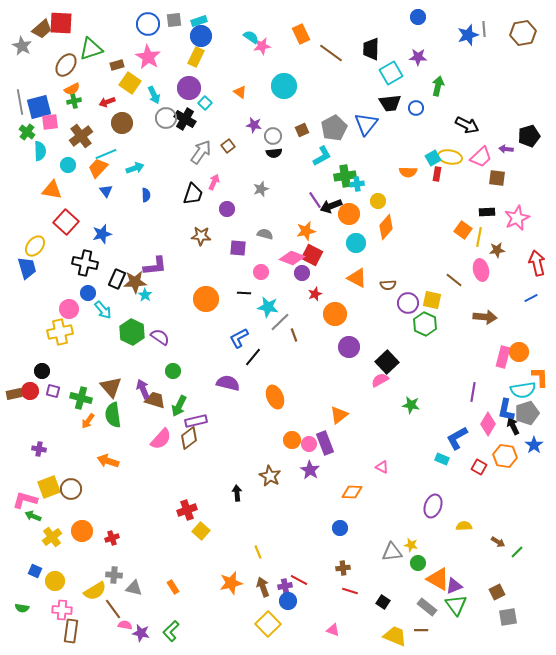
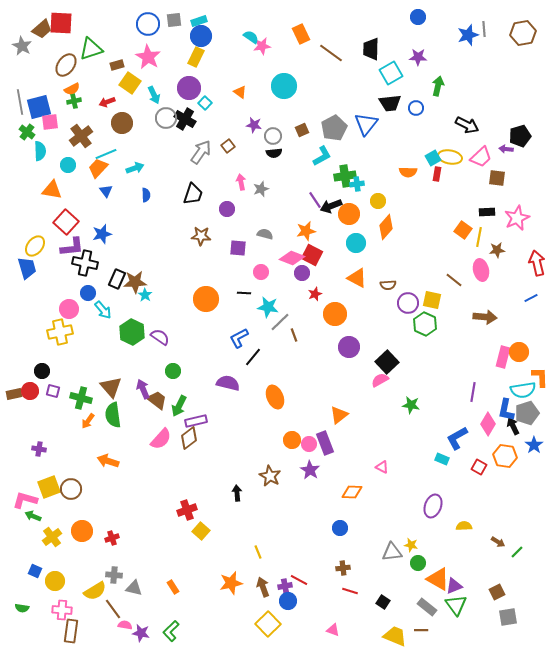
black pentagon at (529, 136): moved 9 px left
pink arrow at (214, 182): moved 27 px right; rotated 35 degrees counterclockwise
purple L-shape at (155, 266): moved 83 px left, 19 px up
brown trapezoid at (155, 400): moved 2 px right; rotated 20 degrees clockwise
